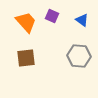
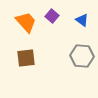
purple square: rotated 16 degrees clockwise
gray hexagon: moved 3 px right
